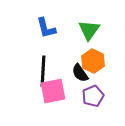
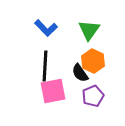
blue L-shape: rotated 30 degrees counterclockwise
black line: moved 2 px right, 5 px up
